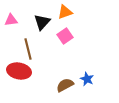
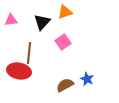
pink square: moved 2 px left, 6 px down
brown line: moved 1 px right, 4 px down; rotated 20 degrees clockwise
